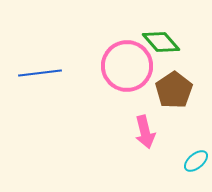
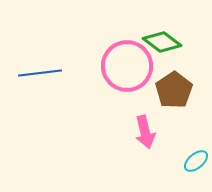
green diamond: moved 1 px right; rotated 12 degrees counterclockwise
